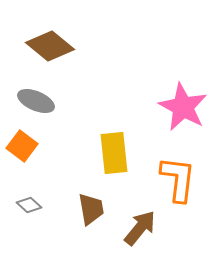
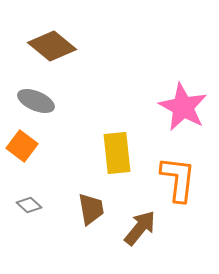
brown diamond: moved 2 px right
yellow rectangle: moved 3 px right
